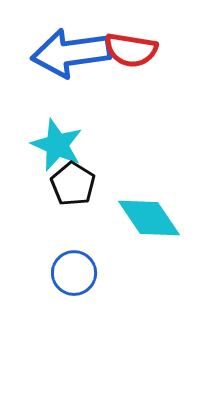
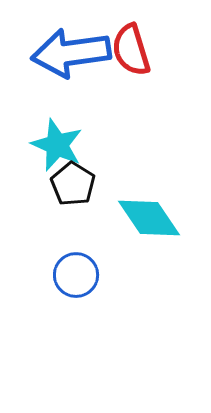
red semicircle: rotated 64 degrees clockwise
blue circle: moved 2 px right, 2 px down
